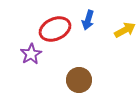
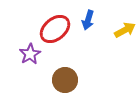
red ellipse: rotated 16 degrees counterclockwise
purple star: moved 1 px left
brown circle: moved 14 px left
